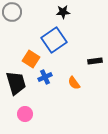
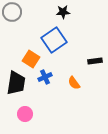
black trapezoid: rotated 25 degrees clockwise
